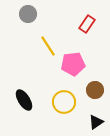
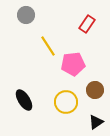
gray circle: moved 2 px left, 1 px down
yellow circle: moved 2 px right
